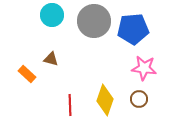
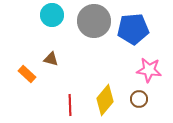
pink star: moved 5 px right, 2 px down
yellow diamond: rotated 20 degrees clockwise
